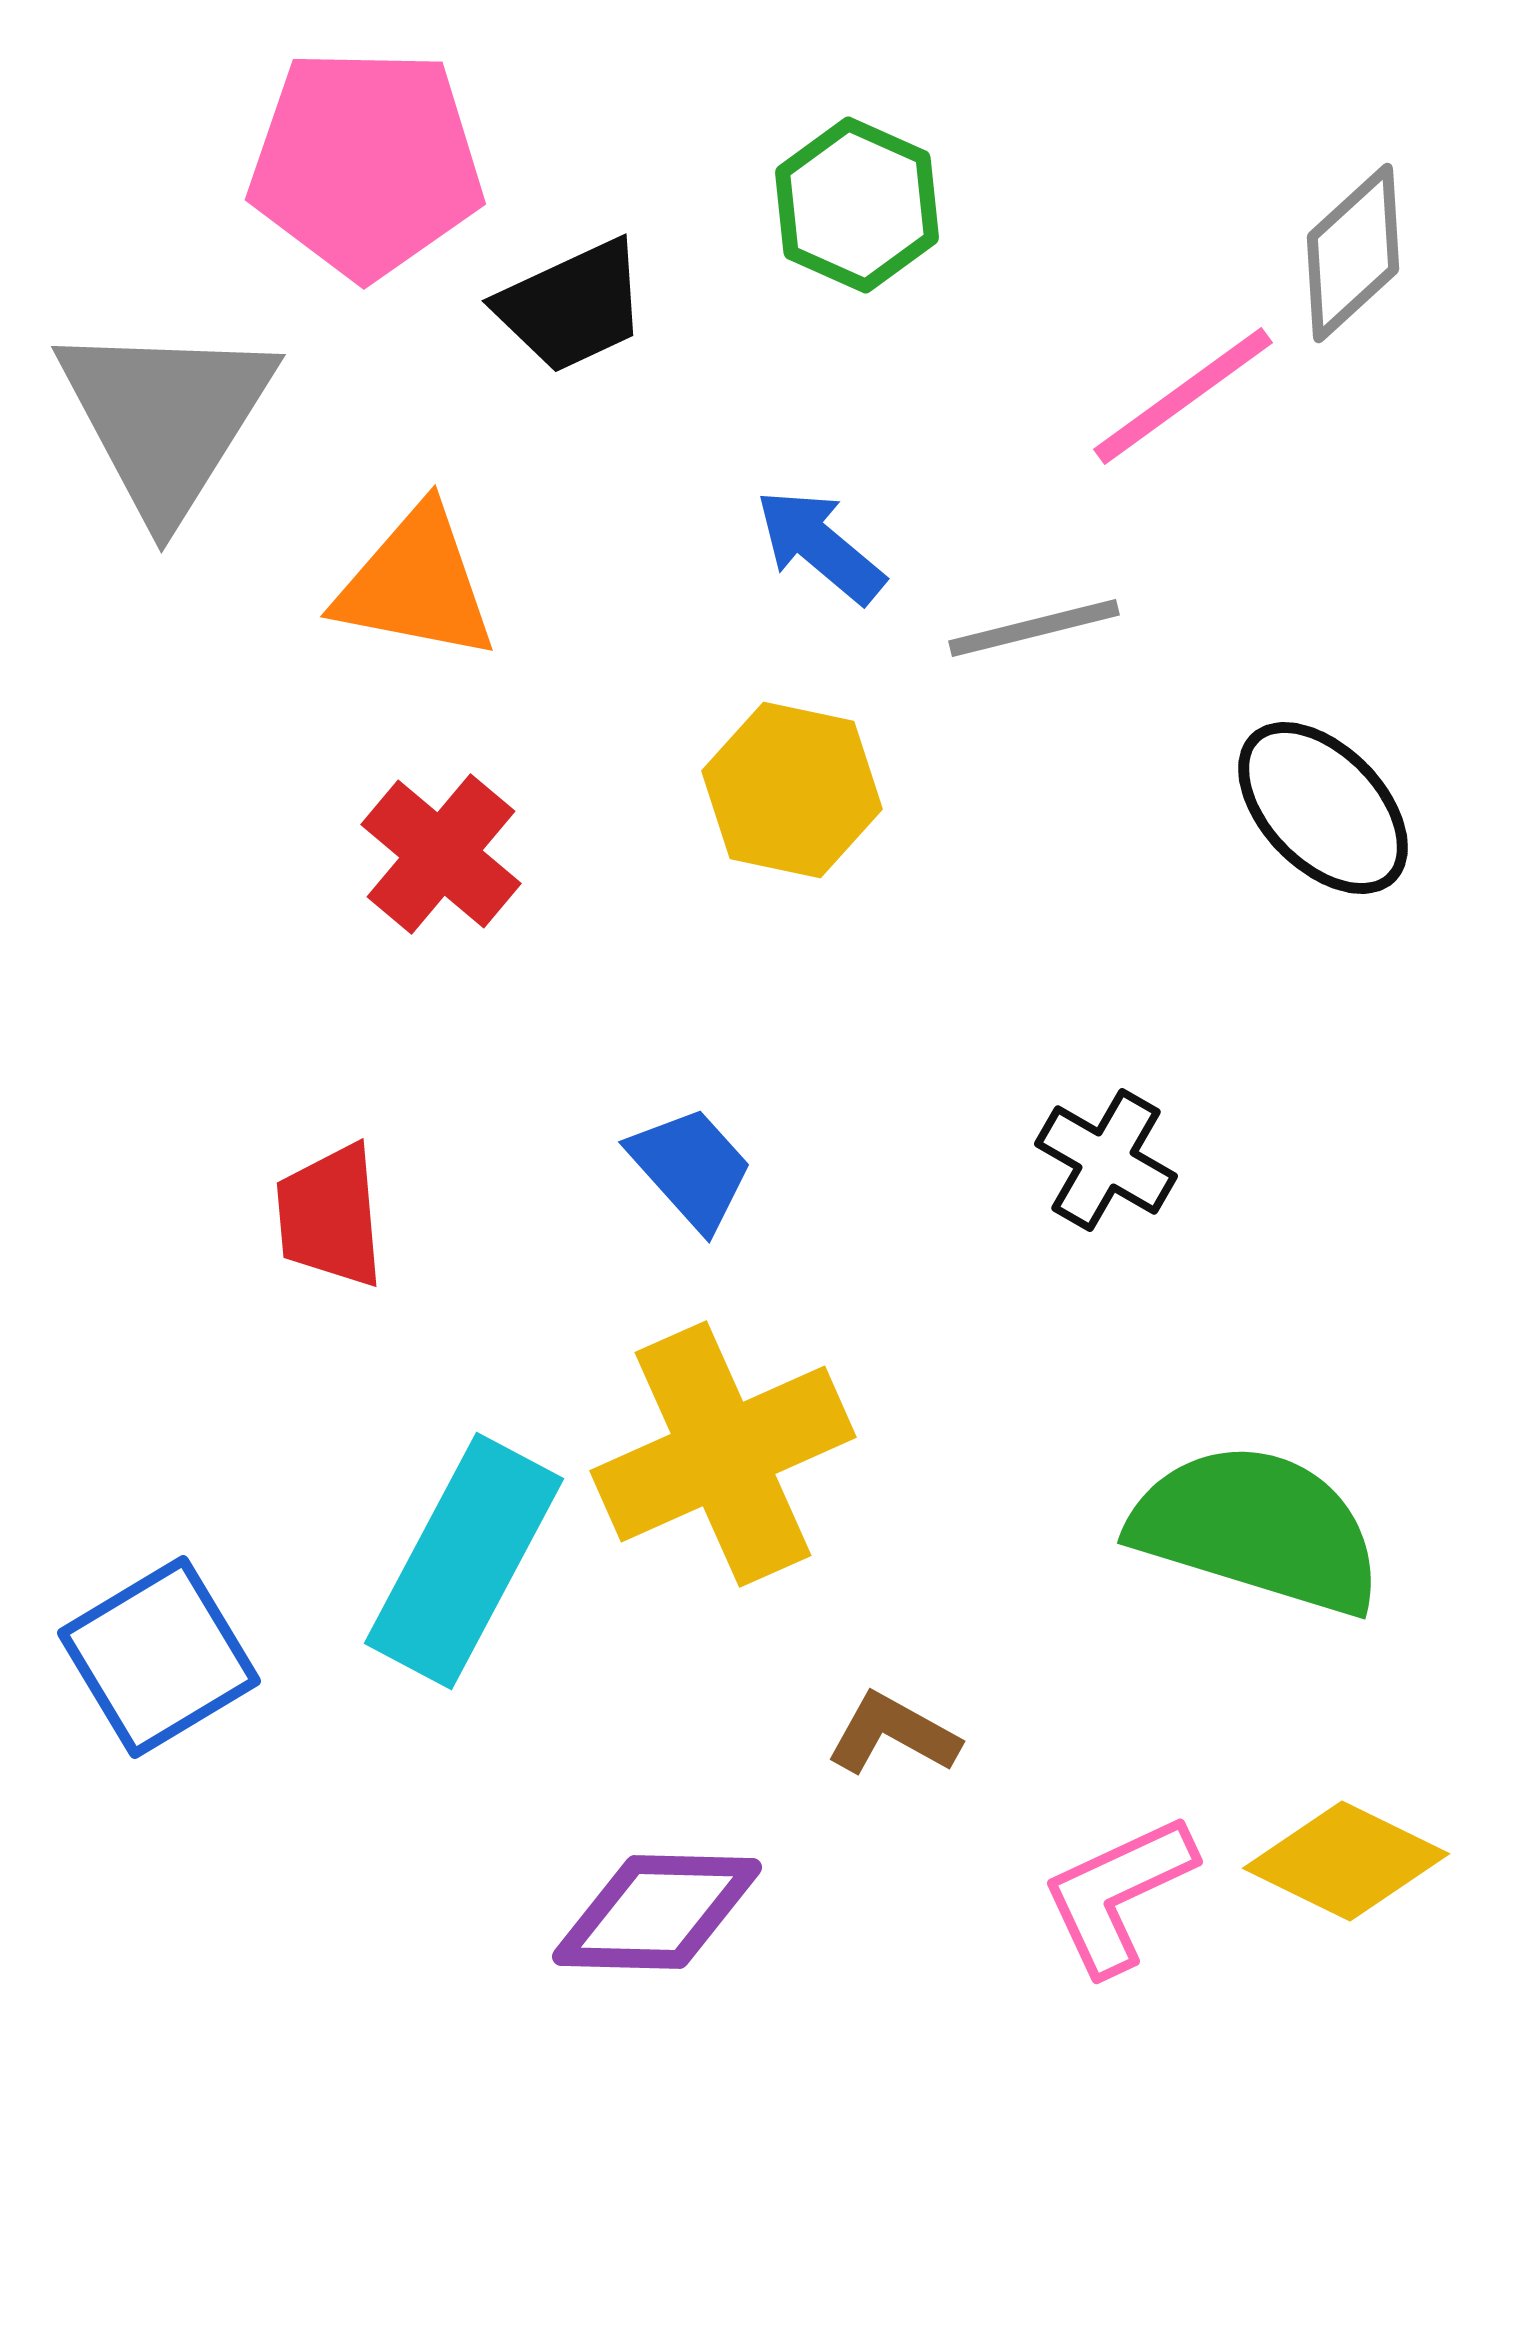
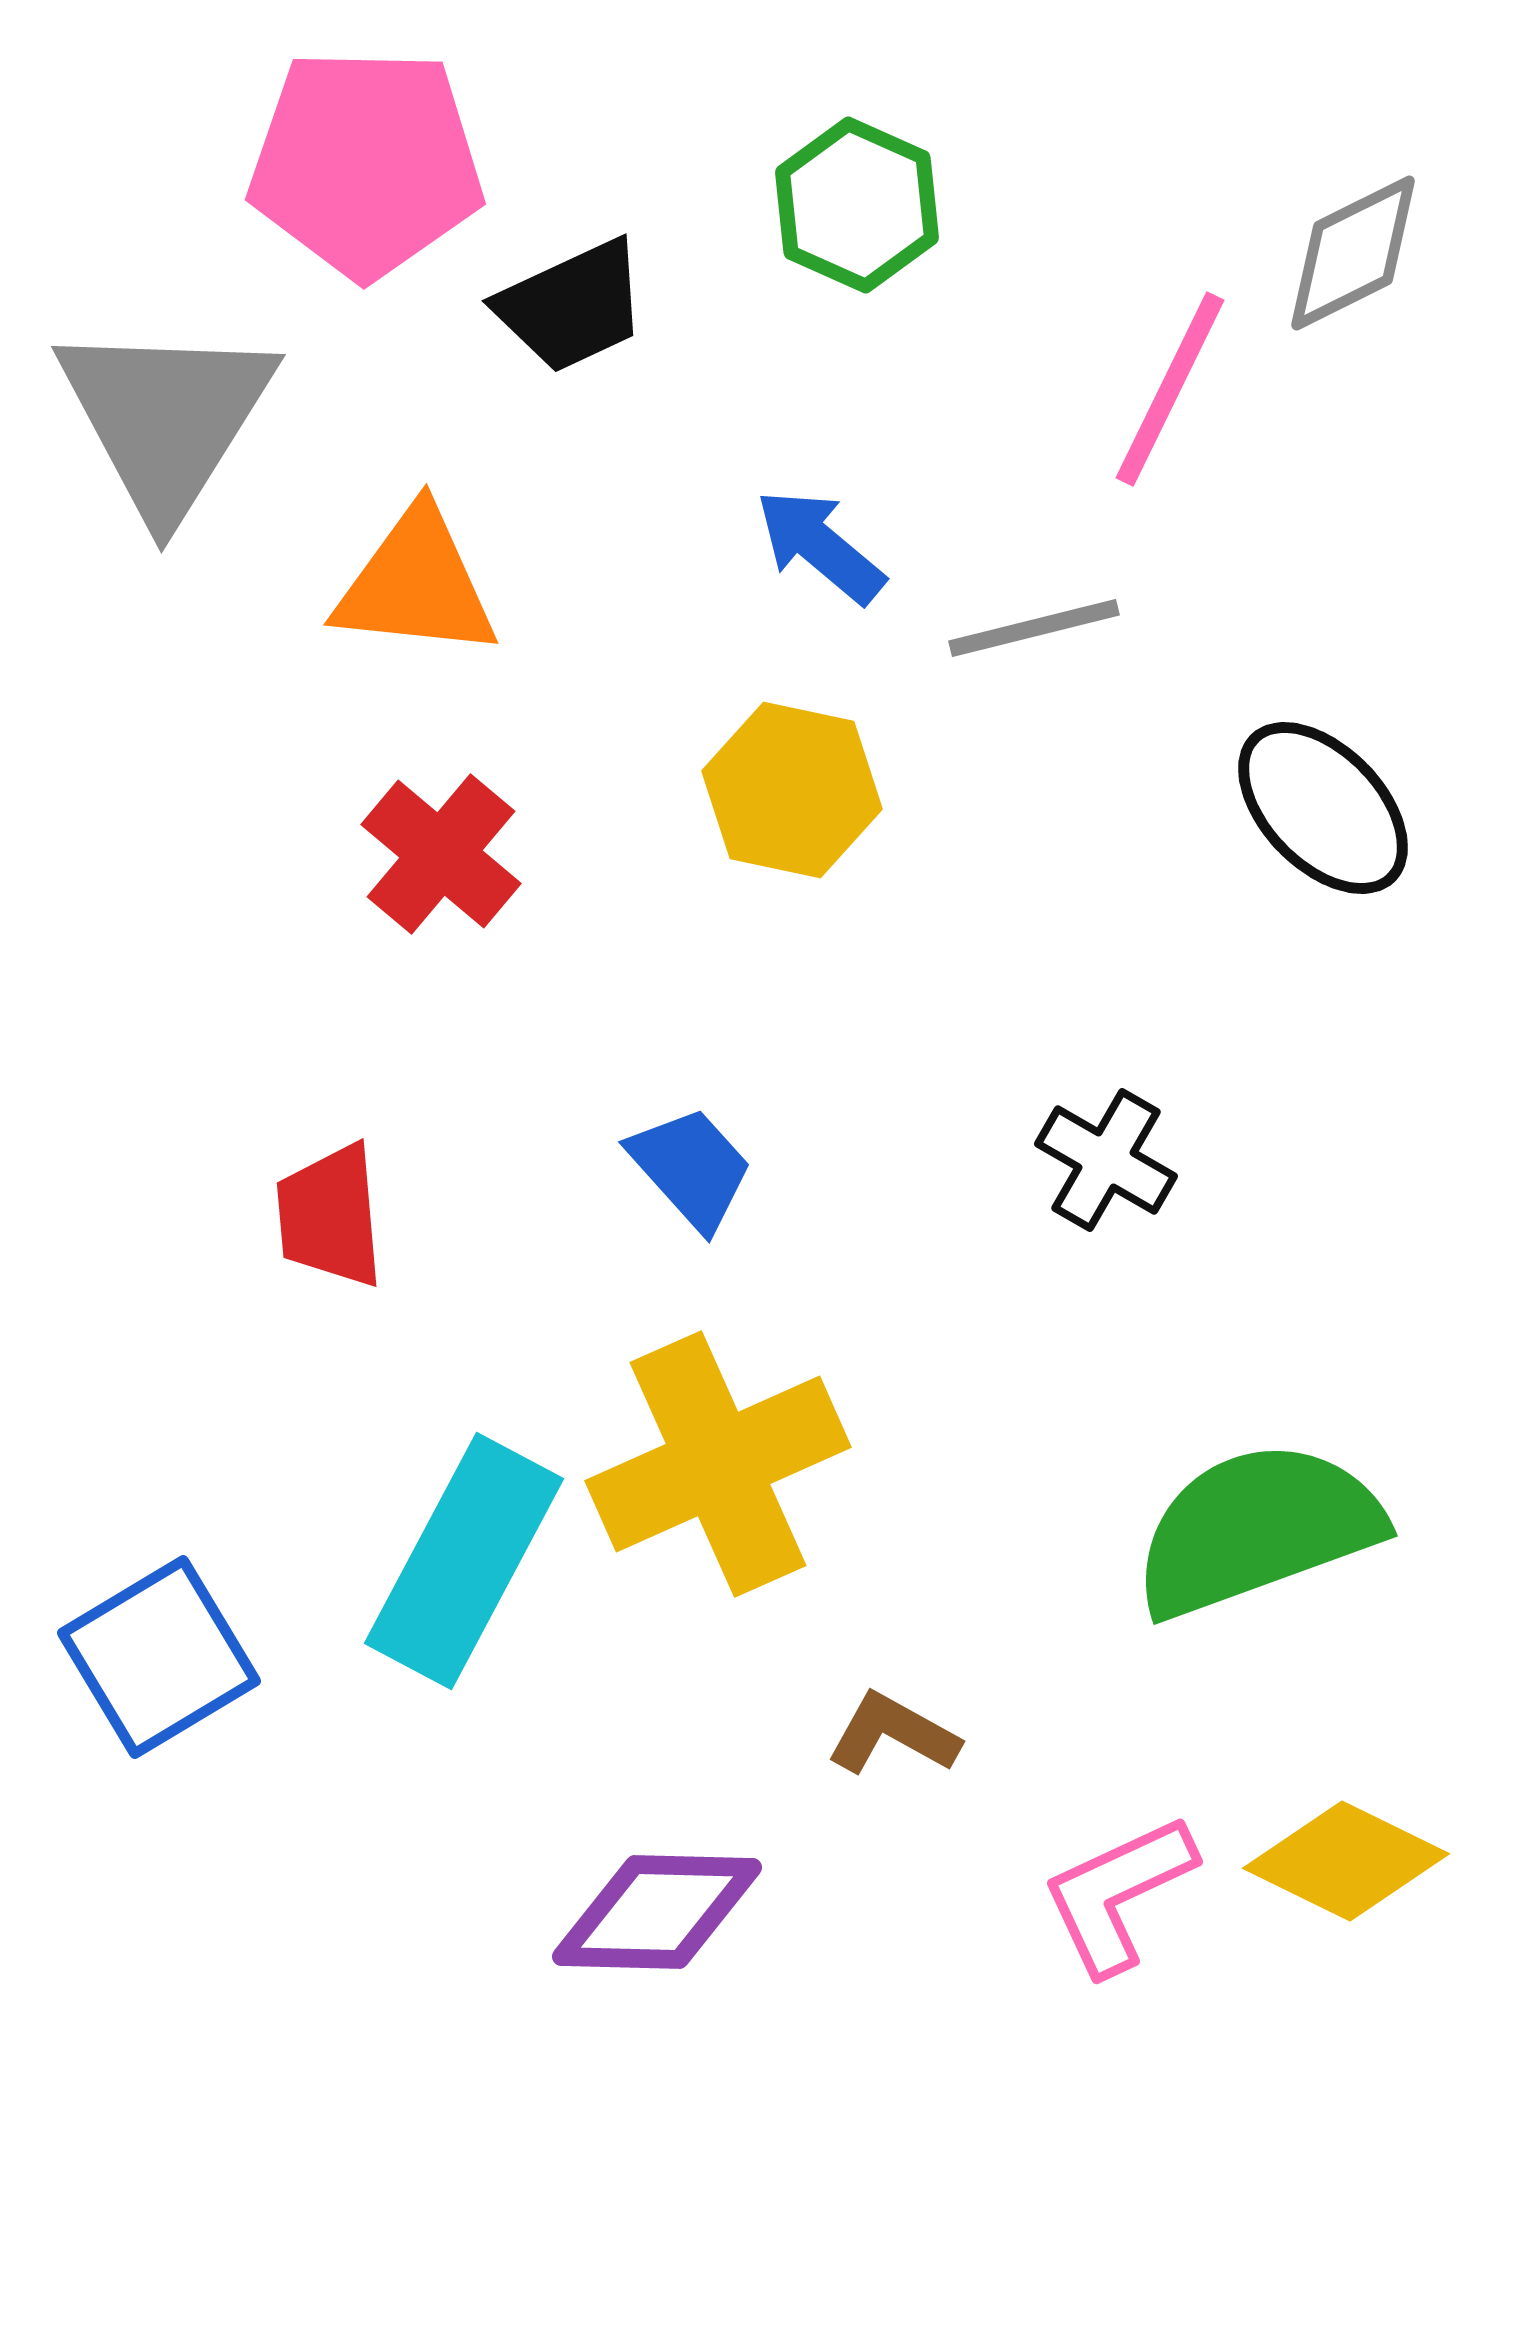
gray diamond: rotated 16 degrees clockwise
pink line: moved 13 px left, 7 px up; rotated 28 degrees counterclockwise
orange triangle: rotated 5 degrees counterclockwise
yellow cross: moved 5 px left, 10 px down
green semicircle: rotated 37 degrees counterclockwise
